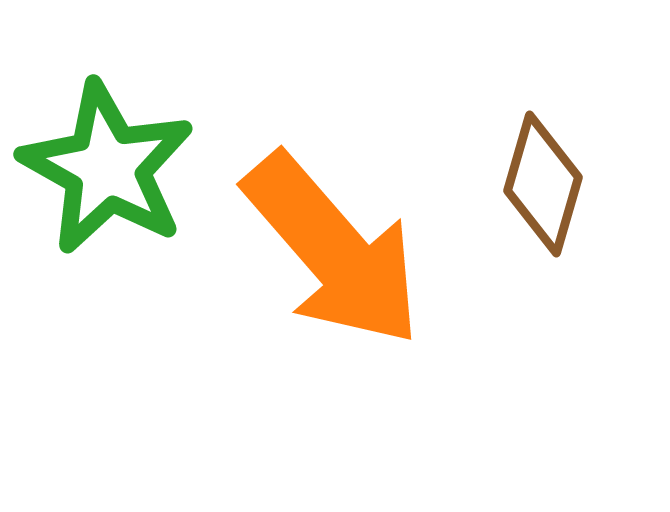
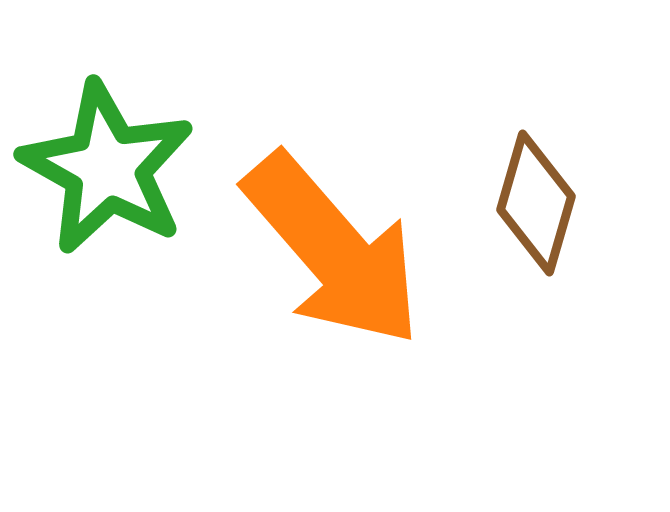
brown diamond: moved 7 px left, 19 px down
